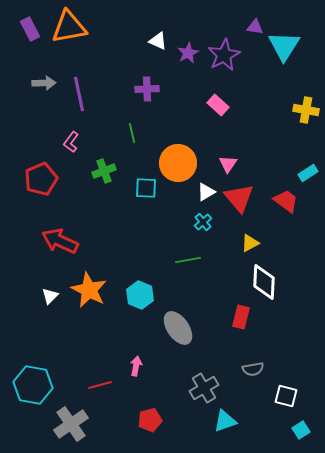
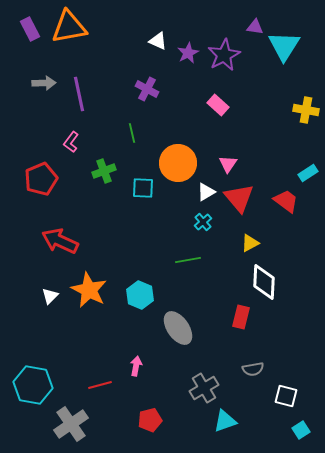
purple cross at (147, 89): rotated 30 degrees clockwise
cyan square at (146, 188): moved 3 px left
